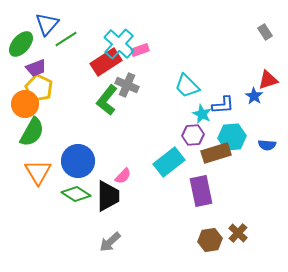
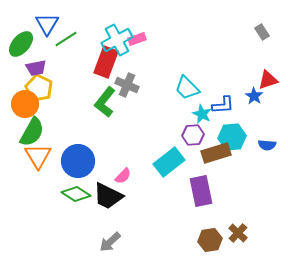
blue triangle: rotated 10 degrees counterclockwise
gray rectangle: moved 3 px left
cyan cross: moved 2 px left, 4 px up; rotated 20 degrees clockwise
pink rectangle: moved 3 px left, 11 px up
red rectangle: rotated 36 degrees counterclockwise
purple trapezoid: rotated 10 degrees clockwise
cyan trapezoid: moved 2 px down
green L-shape: moved 2 px left, 2 px down
orange triangle: moved 16 px up
black trapezoid: rotated 116 degrees clockwise
